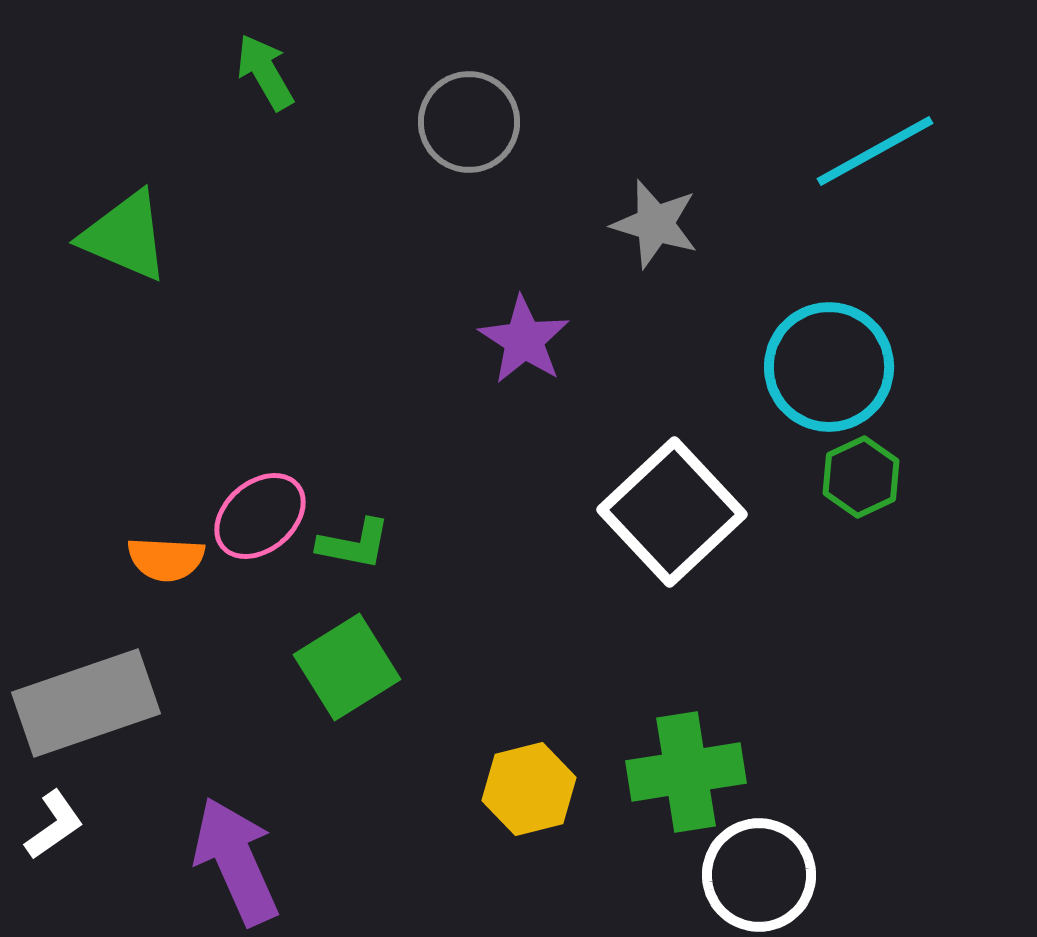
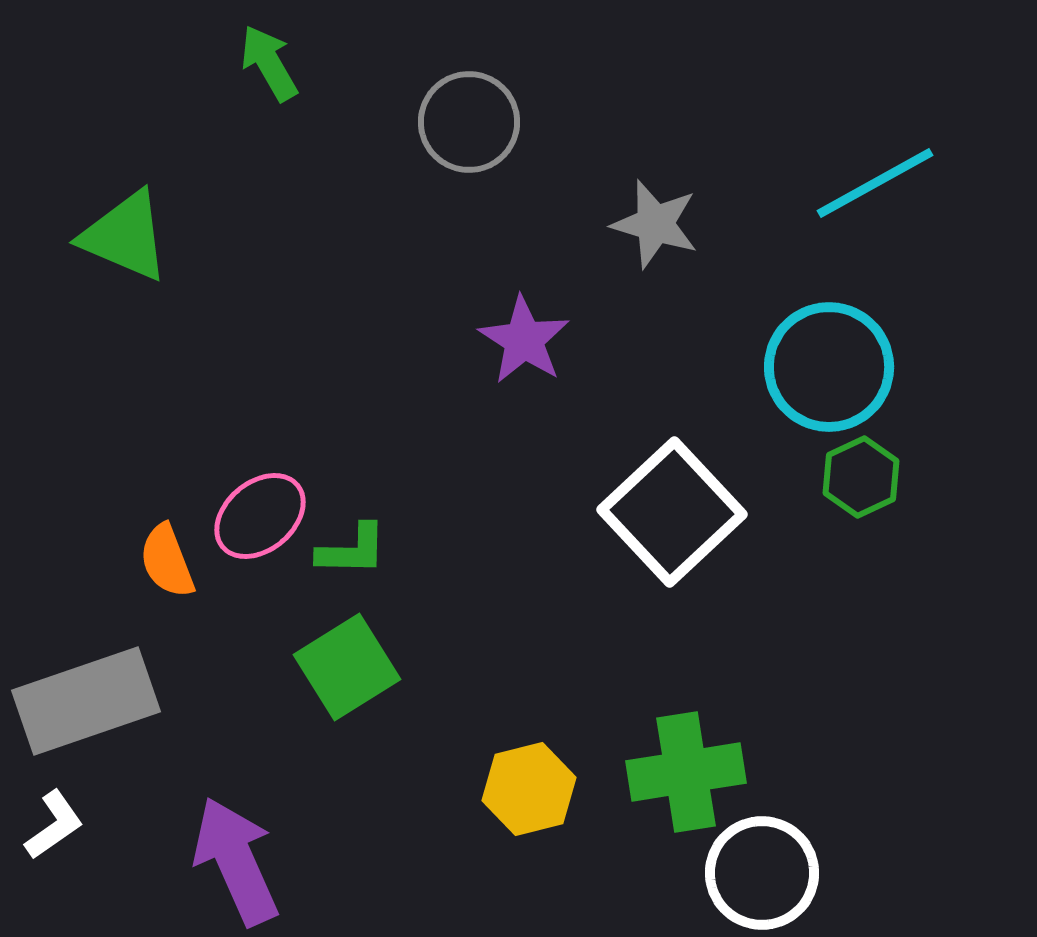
green arrow: moved 4 px right, 9 px up
cyan line: moved 32 px down
green L-shape: moved 2 px left, 6 px down; rotated 10 degrees counterclockwise
orange semicircle: moved 1 px right, 2 px down; rotated 66 degrees clockwise
gray rectangle: moved 2 px up
white circle: moved 3 px right, 2 px up
